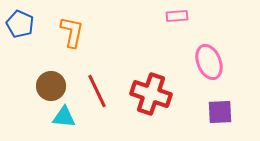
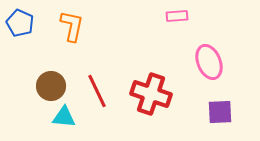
blue pentagon: moved 1 px up
orange L-shape: moved 6 px up
